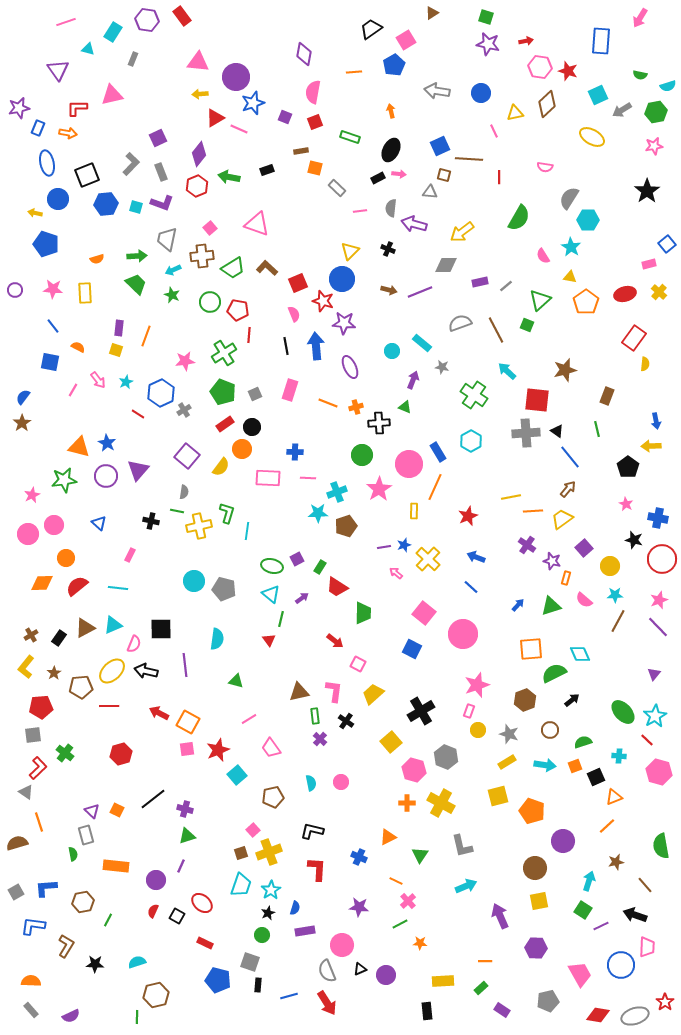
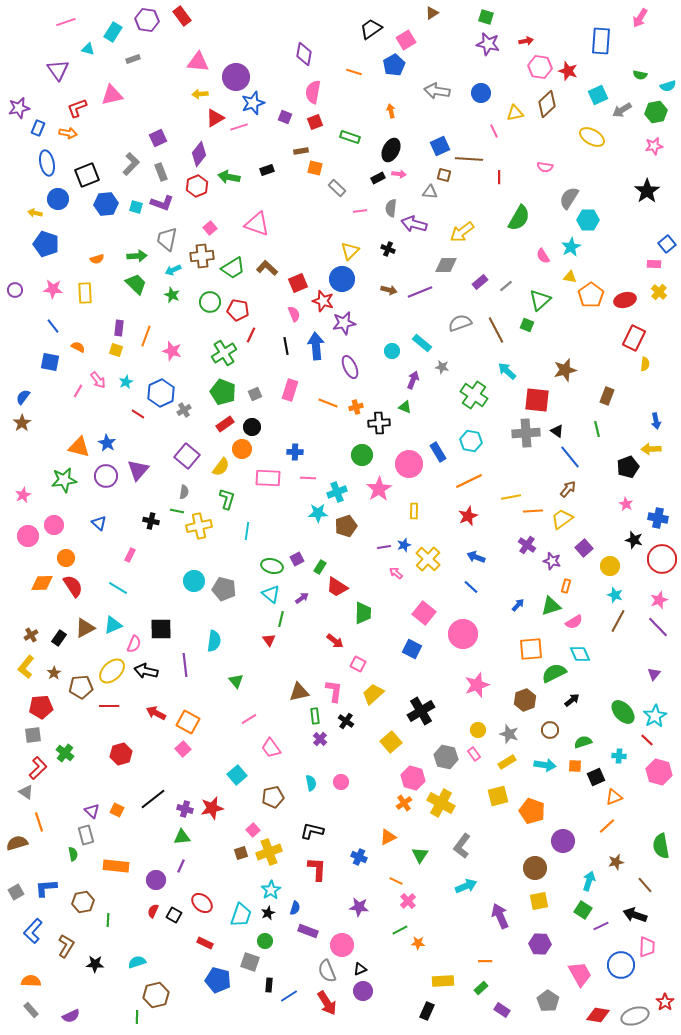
gray rectangle at (133, 59): rotated 48 degrees clockwise
orange line at (354, 72): rotated 21 degrees clockwise
red L-shape at (77, 108): rotated 20 degrees counterclockwise
pink line at (239, 129): moved 2 px up; rotated 42 degrees counterclockwise
cyan star at (571, 247): rotated 12 degrees clockwise
pink rectangle at (649, 264): moved 5 px right; rotated 16 degrees clockwise
purple rectangle at (480, 282): rotated 28 degrees counterclockwise
red ellipse at (625, 294): moved 6 px down
orange pentagon at (586, 302): moved 5 px right, 7 px up
purple star at (344, 323): rotated 15 degrees counterclockwise
red line at (249, 335): moved 2 px right; rotated 21 degrees clockwise
red rectangle at (634, 338): rotated 10 degrees counterclockwise
pink star at (185, 361): moved 13 px left, 10 px up; rotated 24 degrees clockwise
pink line at (73, 390): moved 5 px right, 1 px down
cyan hexagon at (471, 441): rotated 20 degrees counterclockwise
yellow arrow at (651, 446): moved 3 px down
black pentagon at (628, 467): rotated 15 degrees clockwise
orange line at (435, 487): moved 34 px right, 6 px up; rotated 40 degrees clockwise
pink star at (32, 495): moved 9 px left
green L-shape at (227, 513): moved 14 px up
pink circle at (28, 534): moved 2 px down
orange rectangle at (566, 578): moved 8 px down
red semicircle at (77, 586): moved 4 px left; rotated 95 degrees clockwise
cyan line at (118, 588): rotated 24 degrees clockwise
cyan star at (615, 595): rotated 21 degrees clockwise
pink semicircle at (584, 600): moved 10 px left, 22 px down; rotated 72 degrees counterclockwise
cyan semicircle at (217, 639): moved 3 px left, 2 px down
green triangle at (236, 681): rotated 35 degrees clockwise
pink rectangle at (469, 711): moved 5 px right, 43 px down; rotated 56 degrees counterclockwise
red arrow at (159, 713): moved 3 px left
pink square at (187, 749): moved 4 px left; rotated 35 degrees counterclockwise
red star at (218, 750): moved 6 px left, 58 px down; rotated 10 degrees clockwise
gray hexagon at (446, 757): rotated 10 degrees counterclockwise
orange square at (575, 766): rotated 24 degrees clockwise
pink hexagon at (414, 770): moved 1 px left, 8 px down
orange cross at (407, 803): moved 3 px left; rotated 35 degrees counterclockwise
green triangle at (187, 836): moved 5 px left, 1 px down; rotated 12 degrees clockwise
gray L-shape at (462, 846): rotated 50 degrees clockwise
cyan trapezoid at (241, 885): moved 30 px down
black square at (177, 916): moved 3 px left, 1 px up
green line at (108, 920): rotated 24 degrees counterclockwise
green line at (400, 924): moved 6 px down
blue L-shape at (33, 926): moved 5 px down; rotated 55 degrees counterclockwise
purple rectangle at (305, 931): moved 3 px right; rotated 30 degrees clockwise
green circle at (262, 935): moved 3 px right, 6 px down
orange star at (420, 943): moved 2 px left
purple hexagon at (536, 948): moved 4 px right, 4 px up
purple circle at (386, 975): moved 23 px left, 16 px down
black rectangle at (258, 985): moved 11 px right
blue line at (289, 996): rotated 18 degrees counterclockwise
gray pentagon at (548, 1001): rotated 25 degrees counterclockwise
black rectangle at (427, 1011): rotated 30 degrees clockwise
